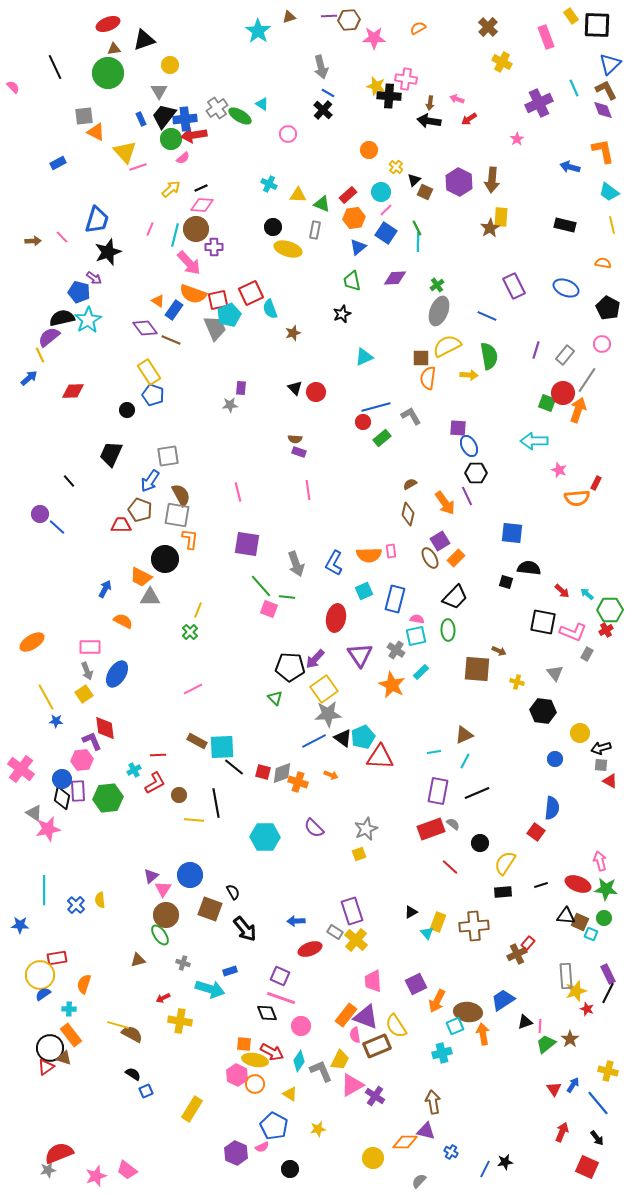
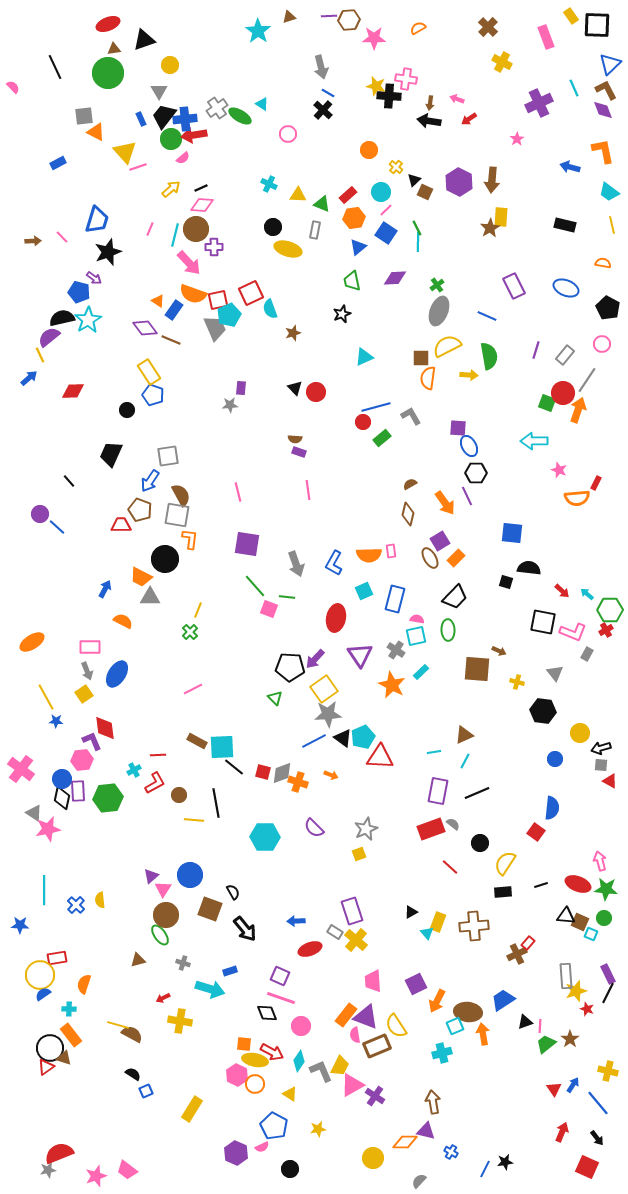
green line at (261, 586): moved 6 px left
yellow trapezoid at (340, 1060): moved 6 px down
